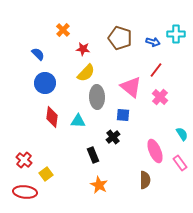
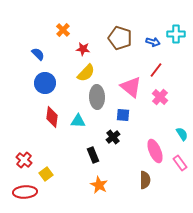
red ellipse: rotated 10 degrees counterclockwise
